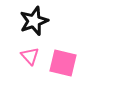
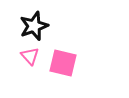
black star: moved 5 px down
